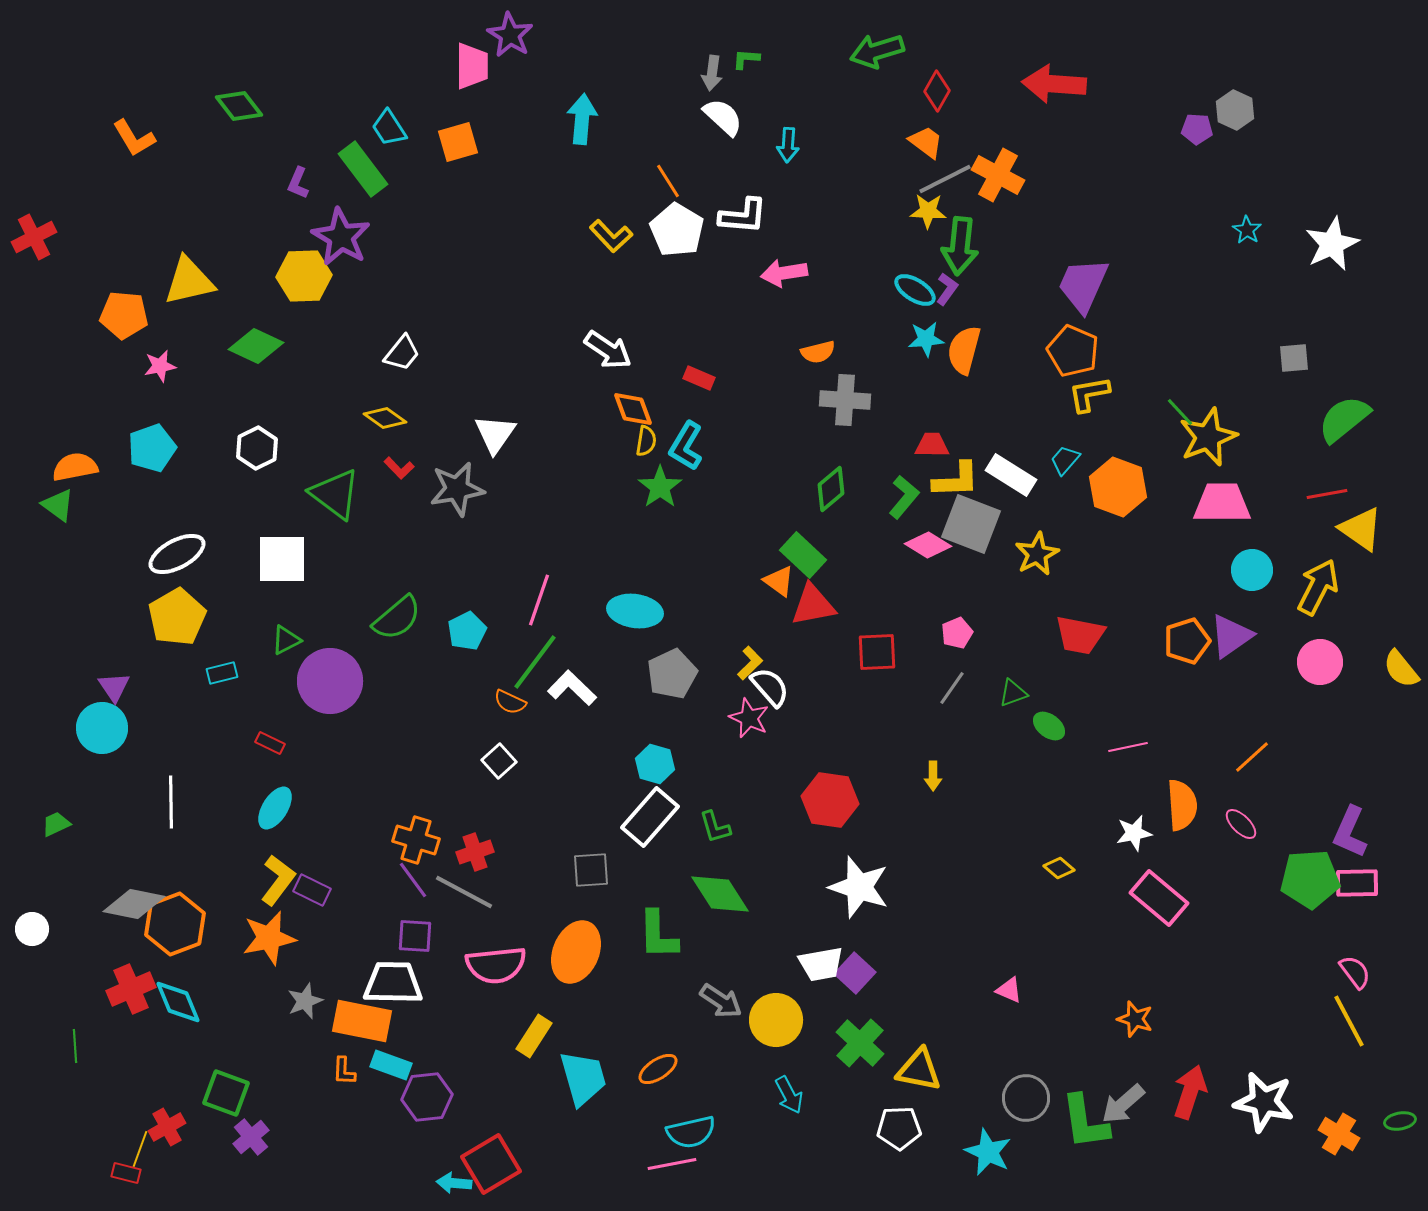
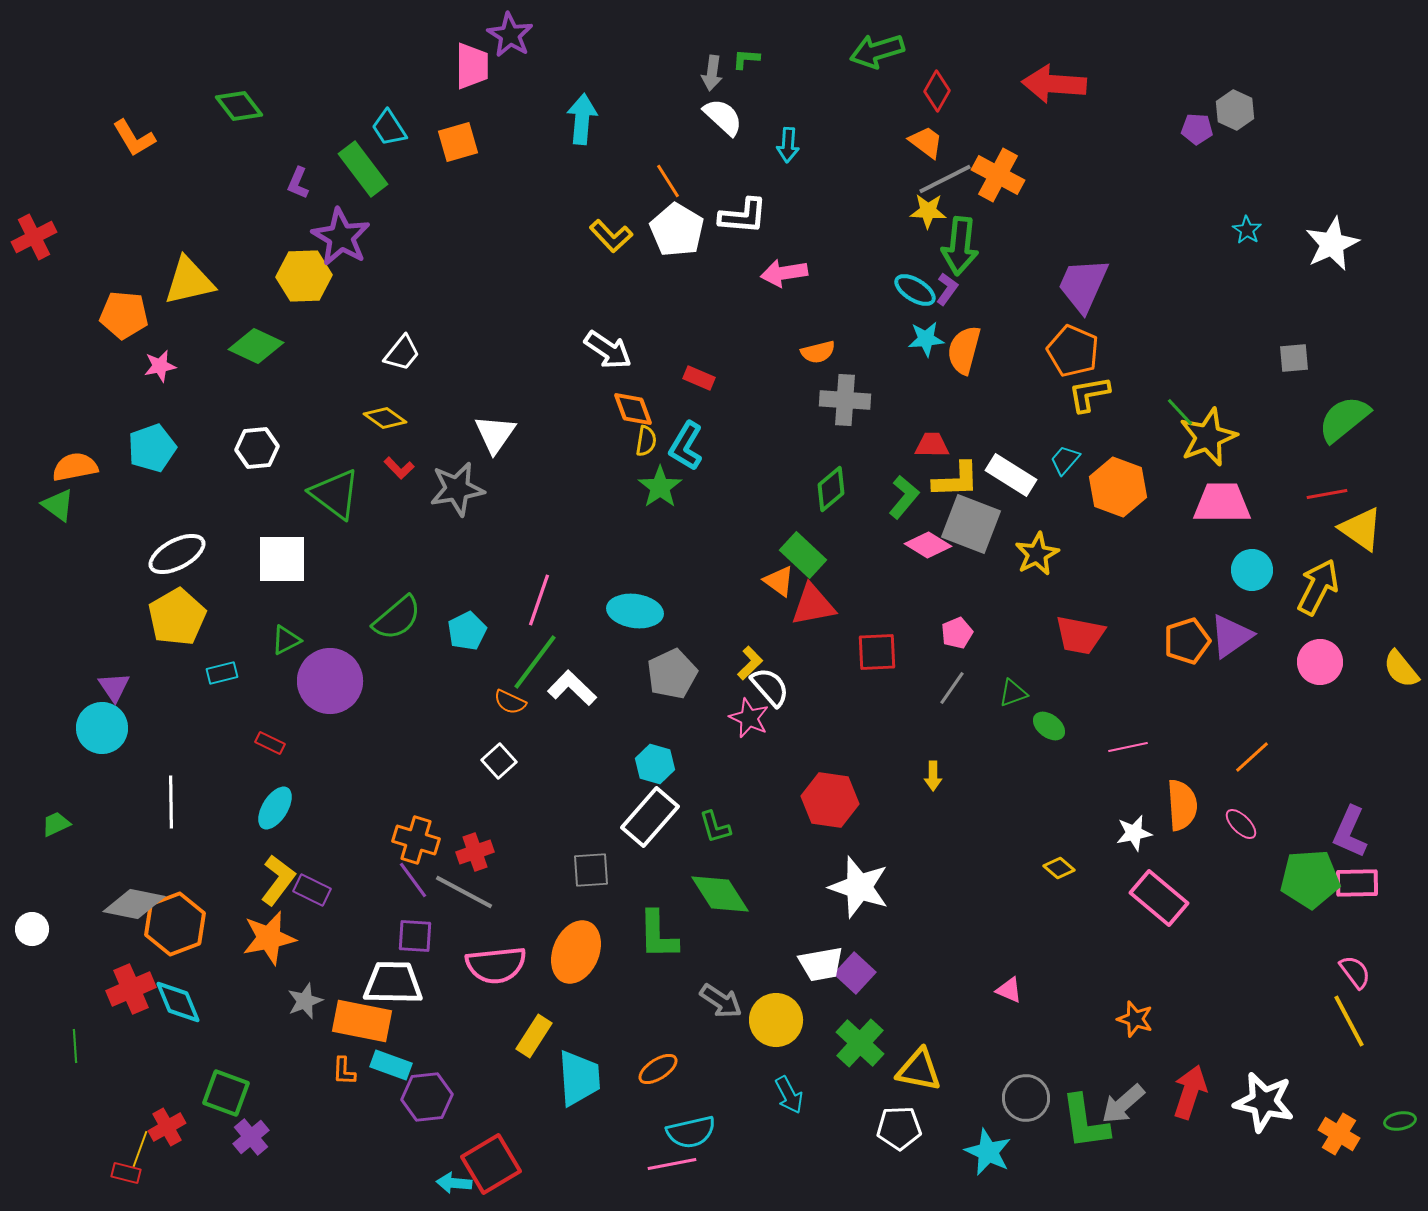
white hexagon at (257, 448): rotated 21 degrees clockwise
cyan trapezoid at (583, 1078): moved 4 px left; rotated 12 degrees clockwise
